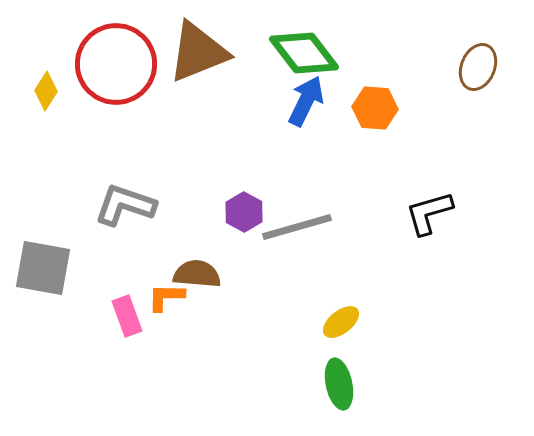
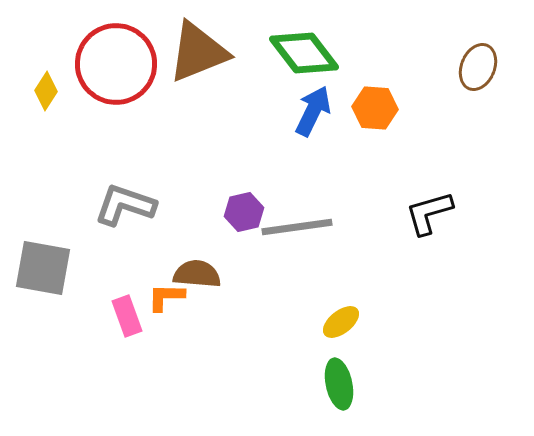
blue arrow: moved 7 px right, 10 px down
purple hexagon: rotated 18 degrees clockwise
gray line: rotated 8 degrees clockwise
